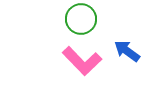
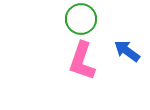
pink L-shape: rotated 63 degrees clockwise
